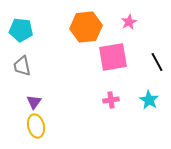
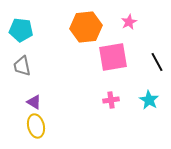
purple triangle: rotated 35 degrees counterclockwise
